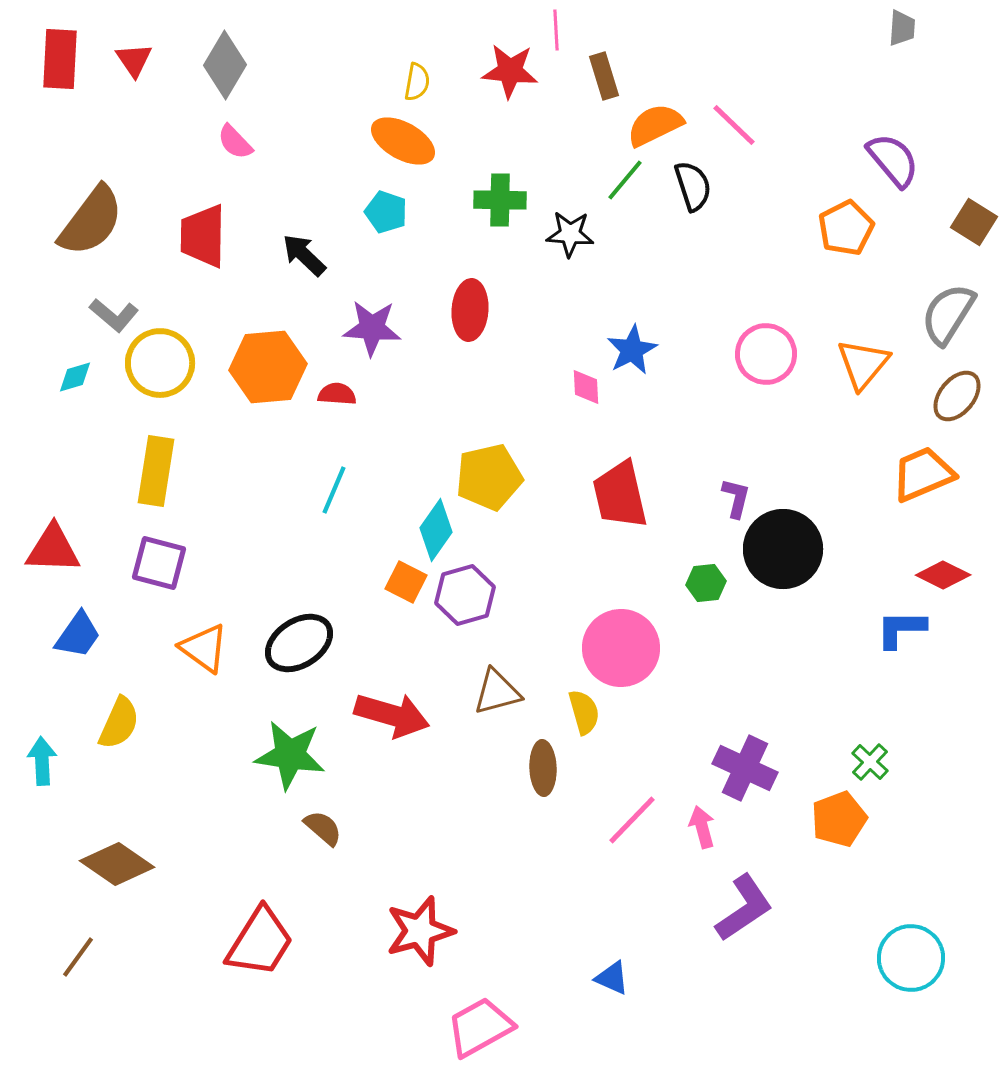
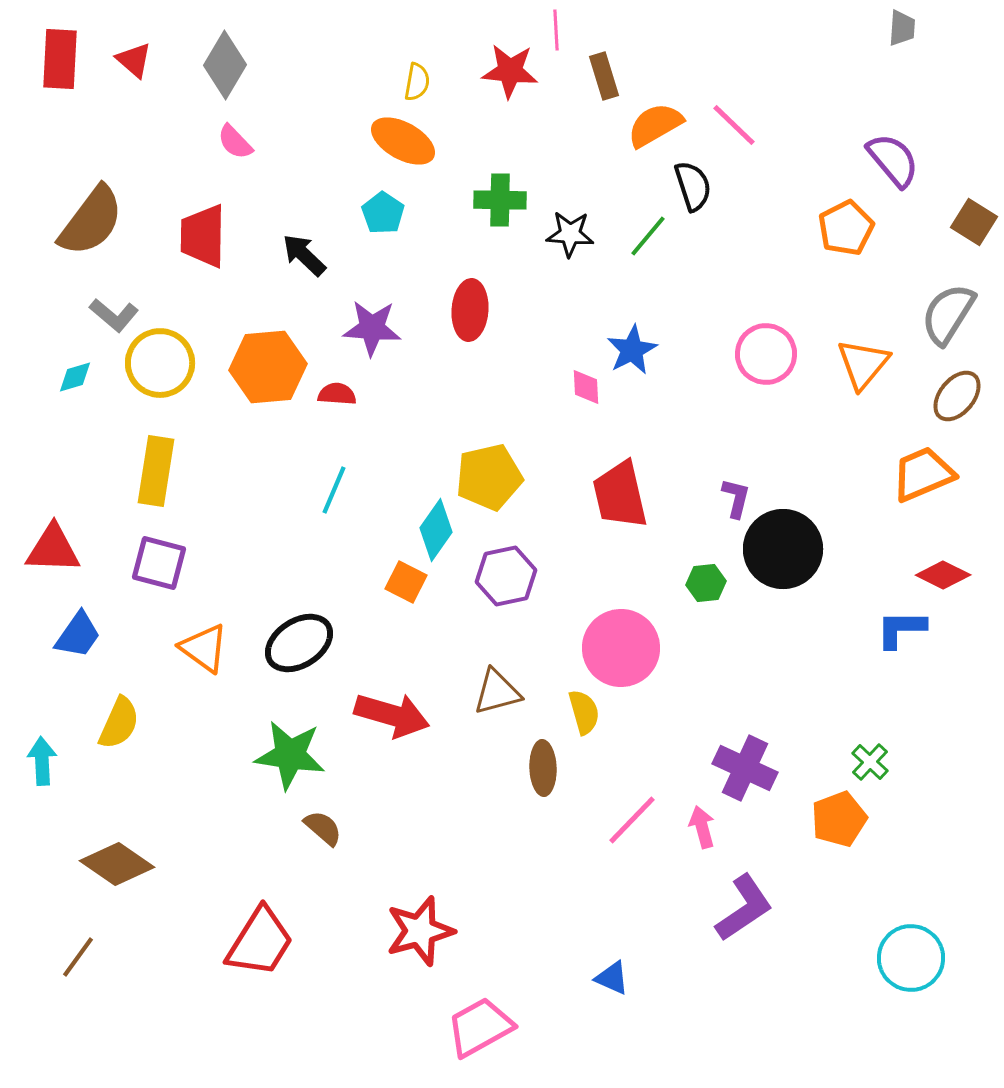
red triangle at (134, 60): rotated 15 degrees counterclockwise
orange semicircle at (655, 125): rotated 4 degrees counterclockwise
green line at (625, 180): moved 23 px right, 56 px down
cyan pentagon at (386, 212): moved 3 px left, 1 px down; rotated 15 degrees clockwise
purple hexagon at (465, 595): moved 41 px right, 19 px up; rotated 4 degrees clockwise
